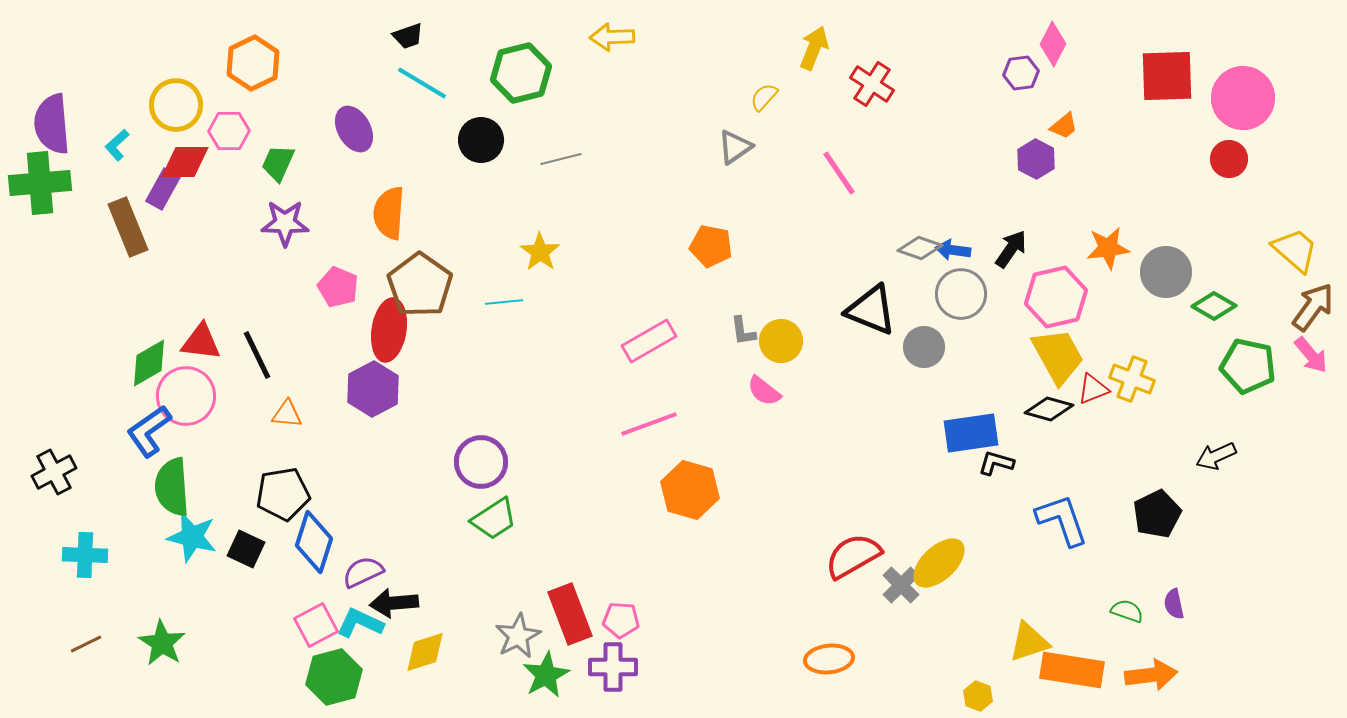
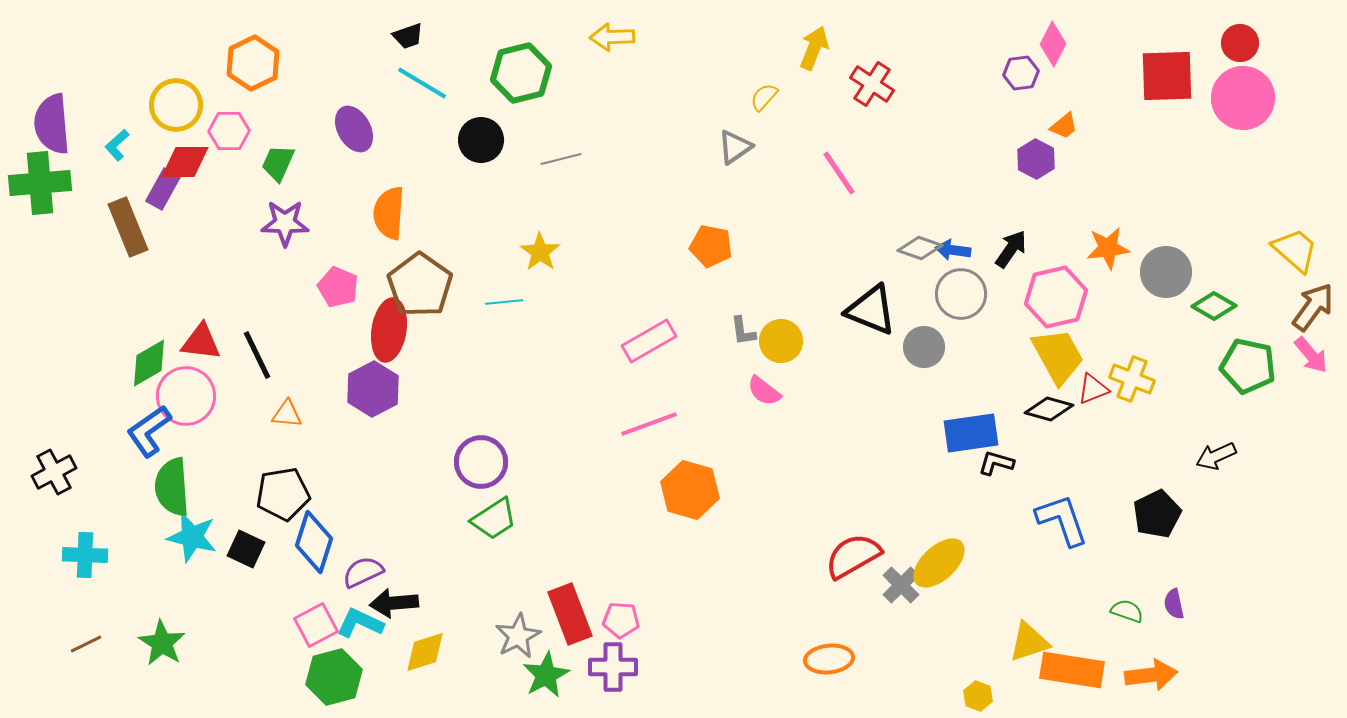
red circle at (1229, 159): moved 11 px right, 116 px up
